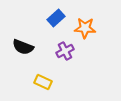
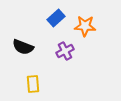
orange star: moved 2 px up
yellow rectangle: moved 10 px left, 2 px down; rotated 60 degrees clockwise
